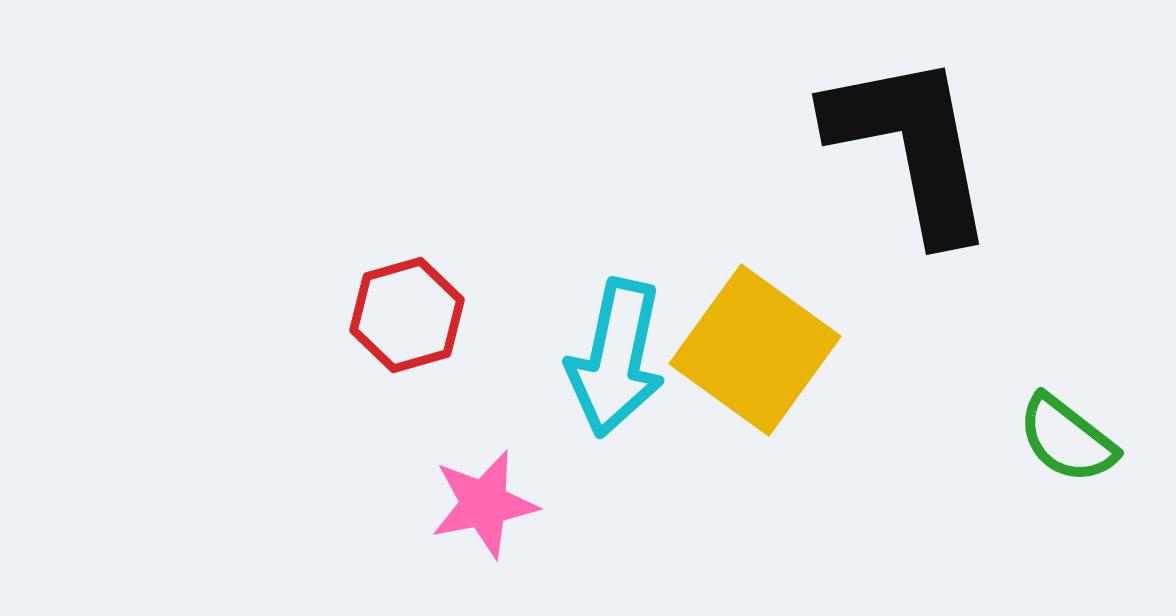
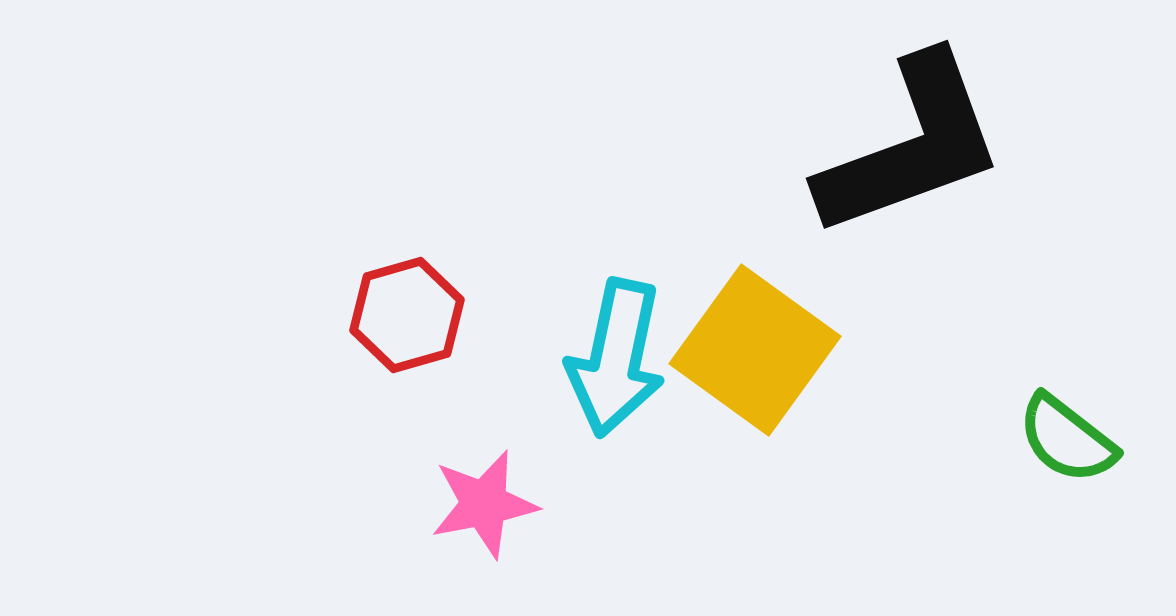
black L-shape: rotated 81 degrees clockwise
